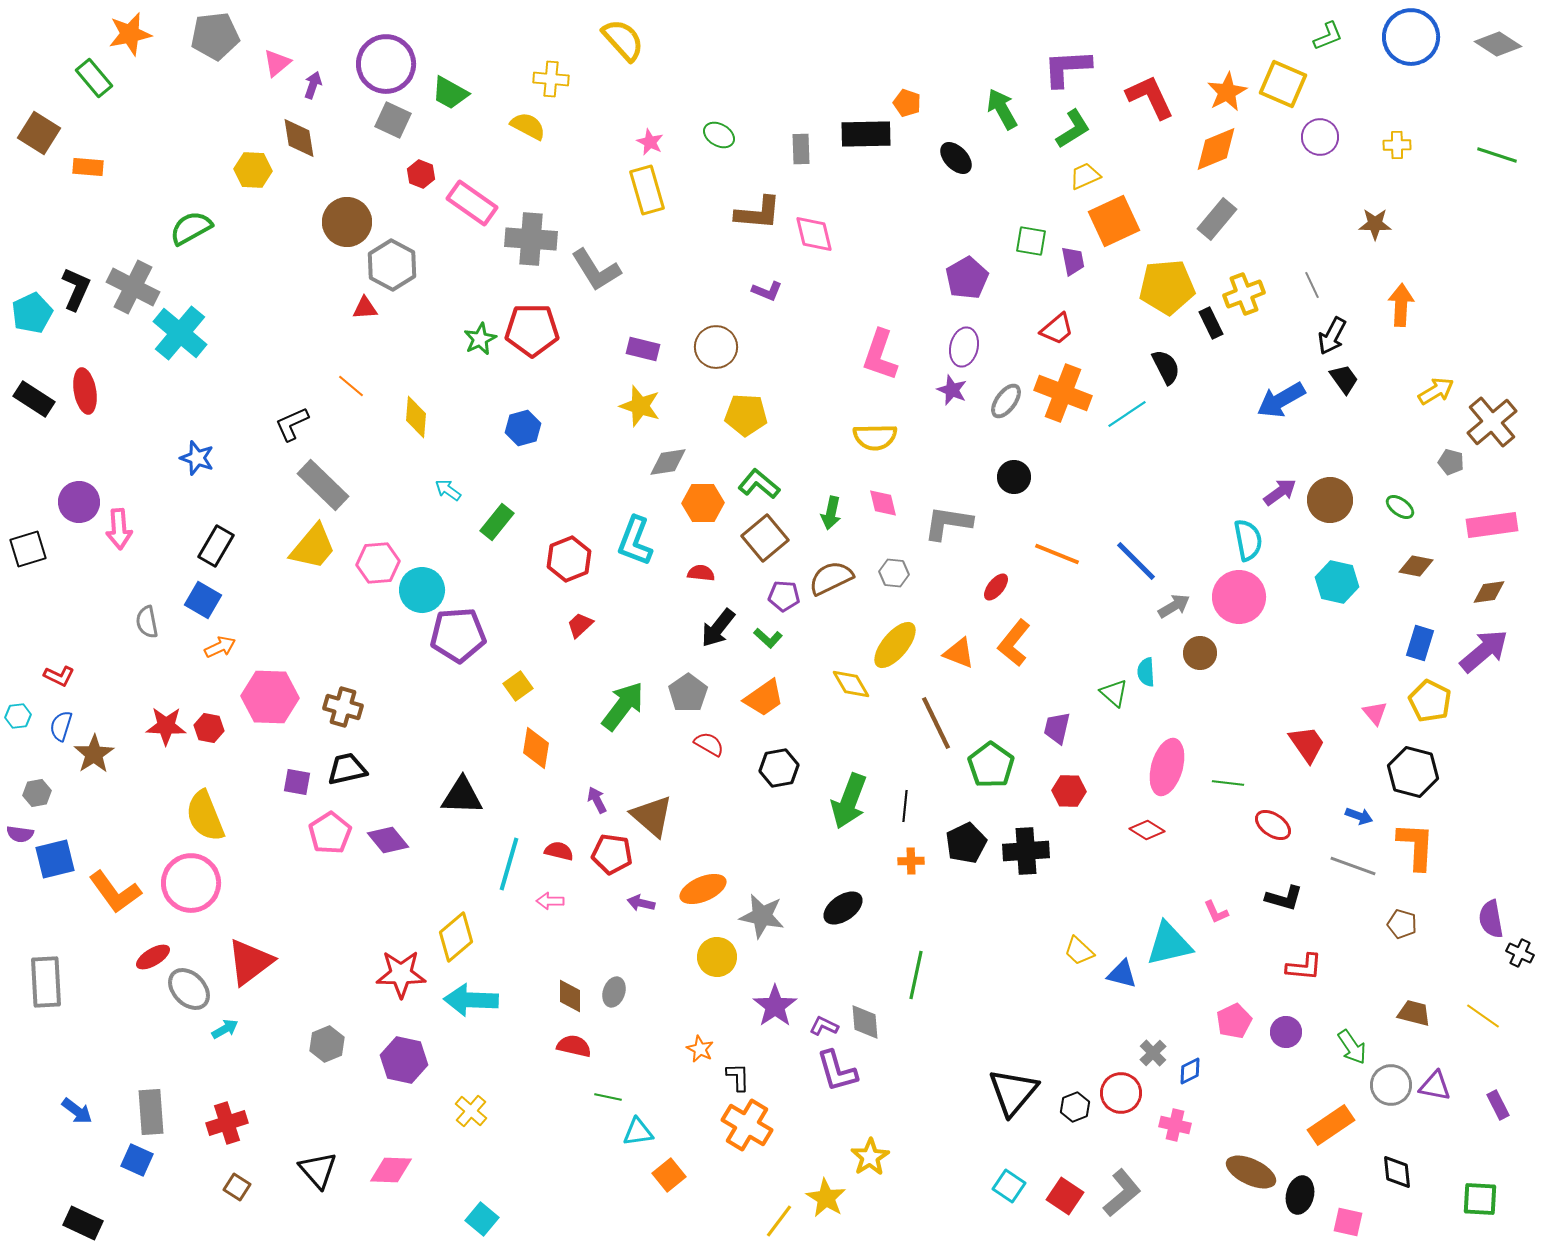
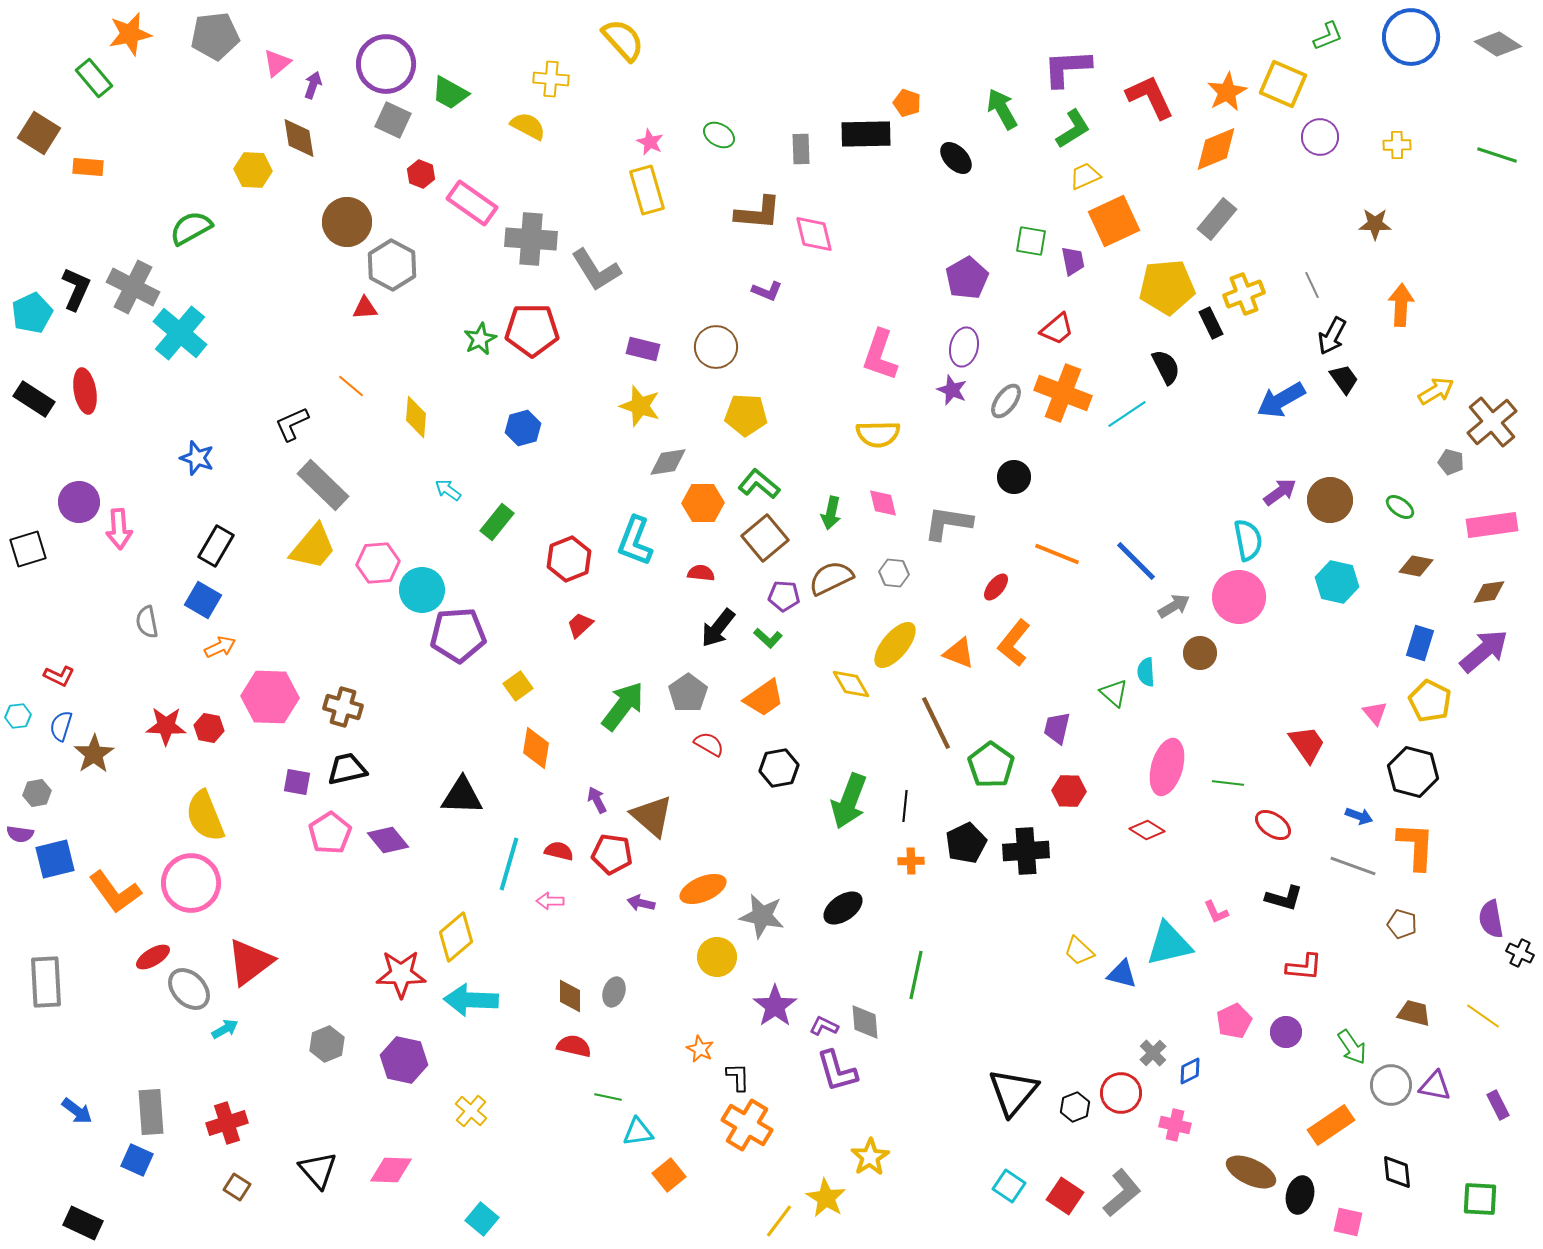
yellow semicircle at (875, 437): moved 3 px right, 3 px up
